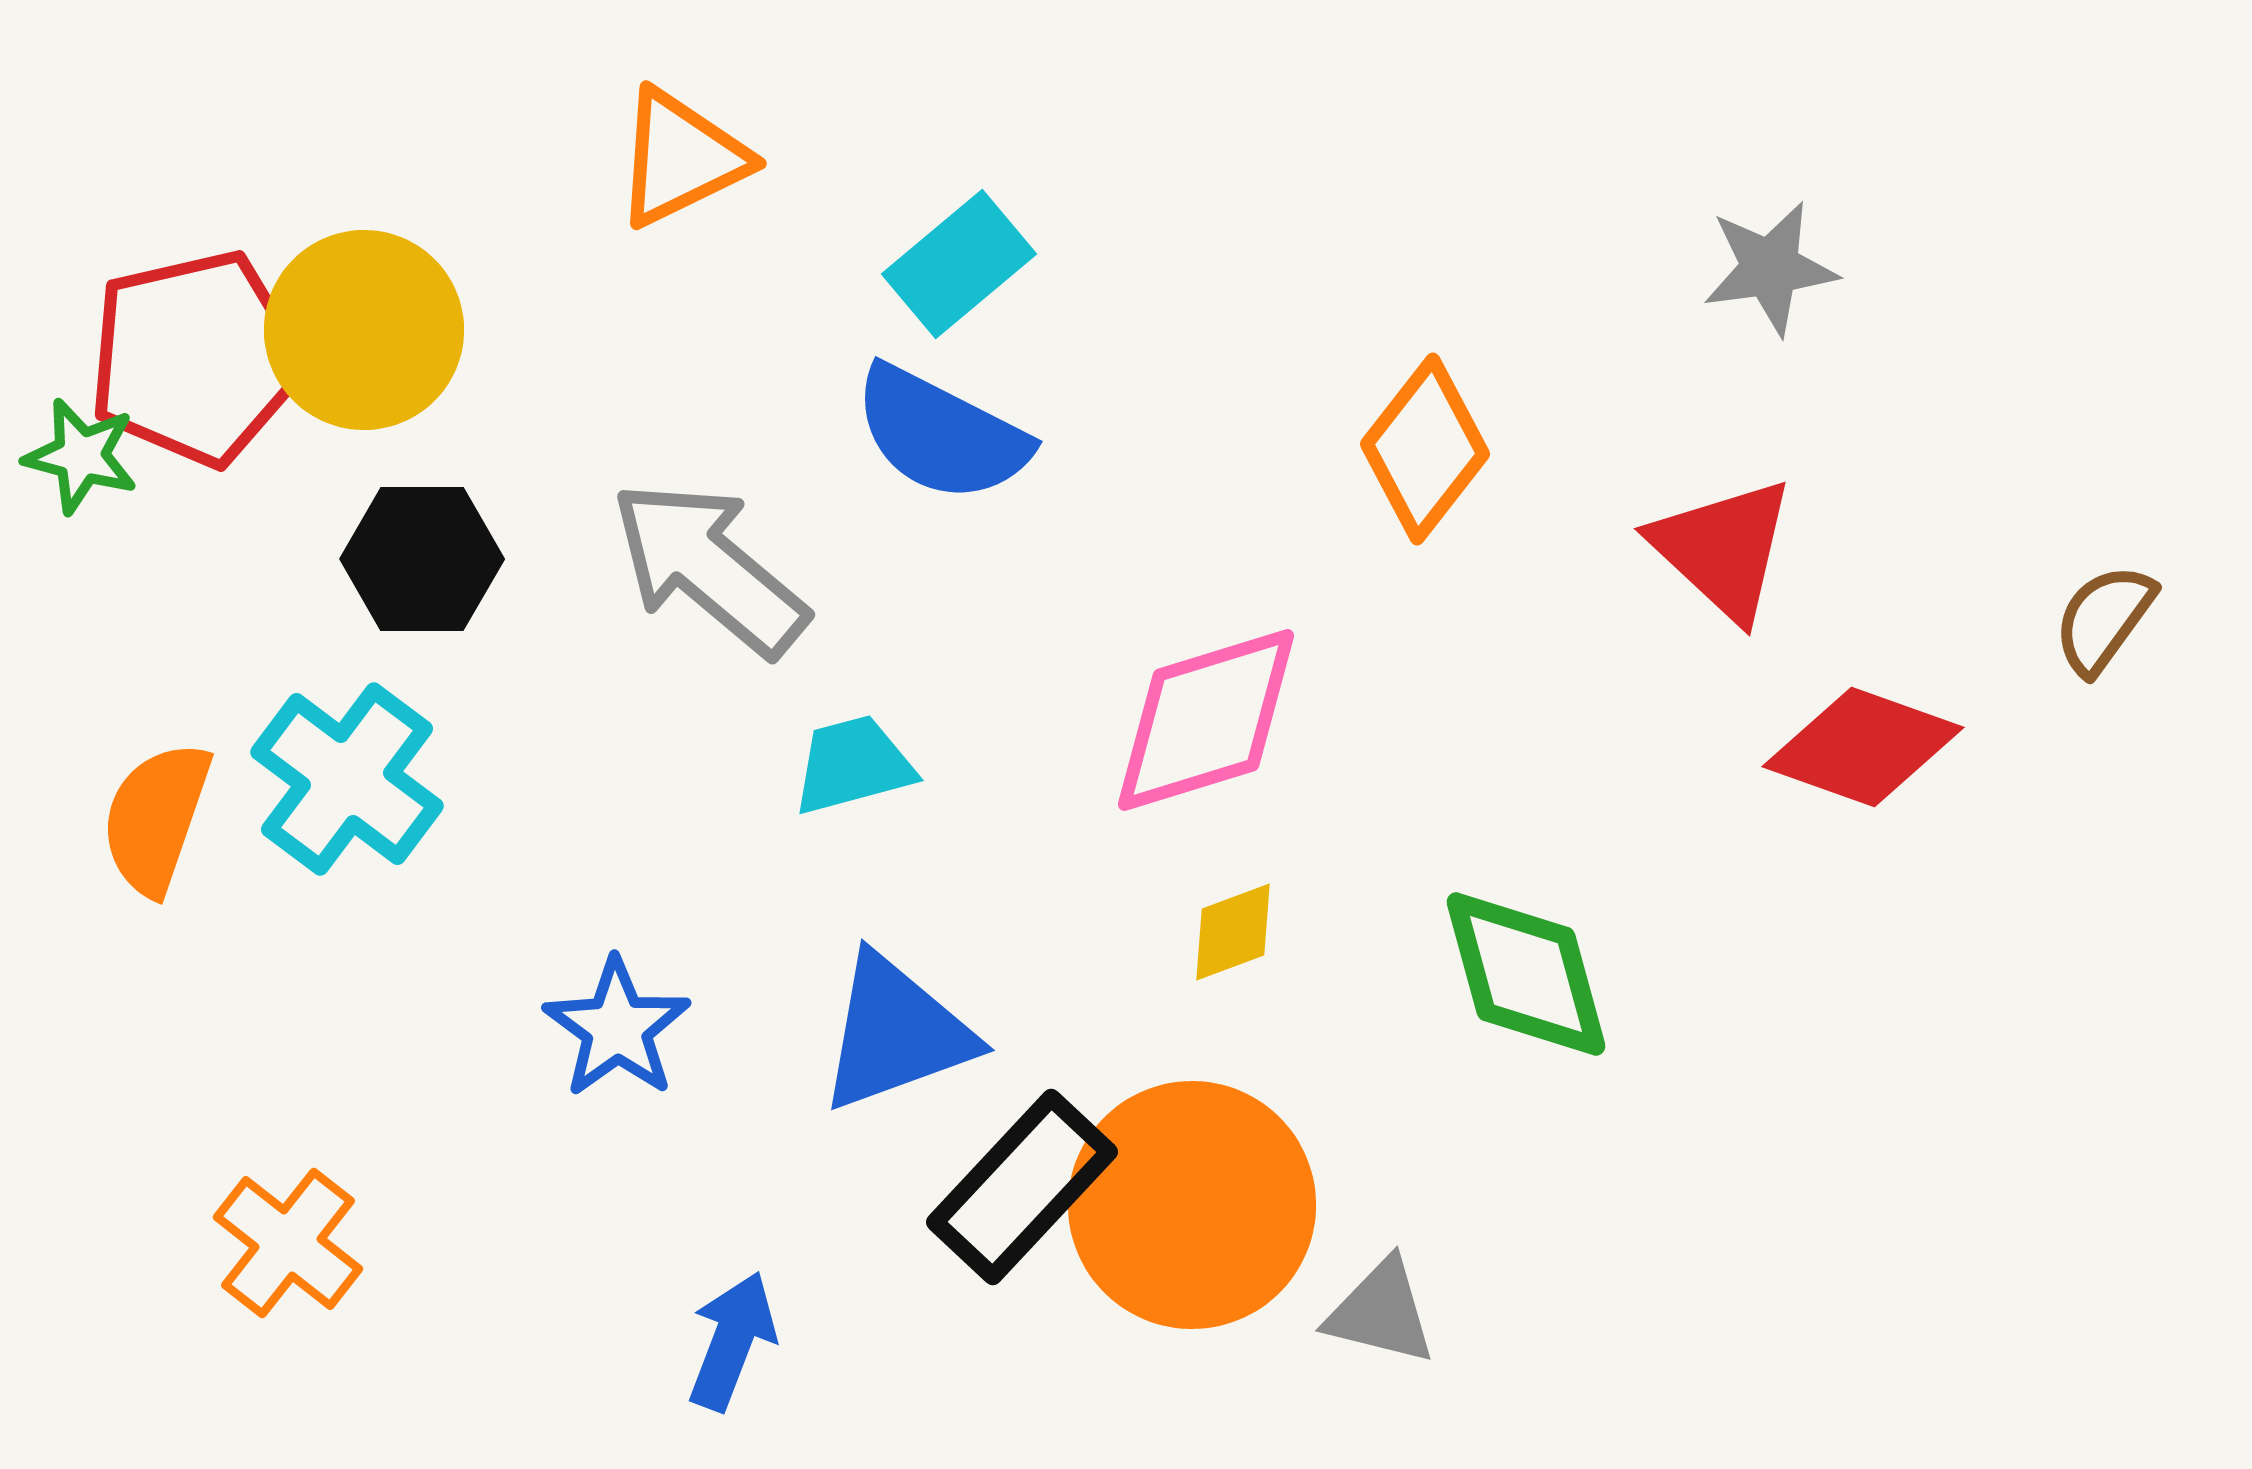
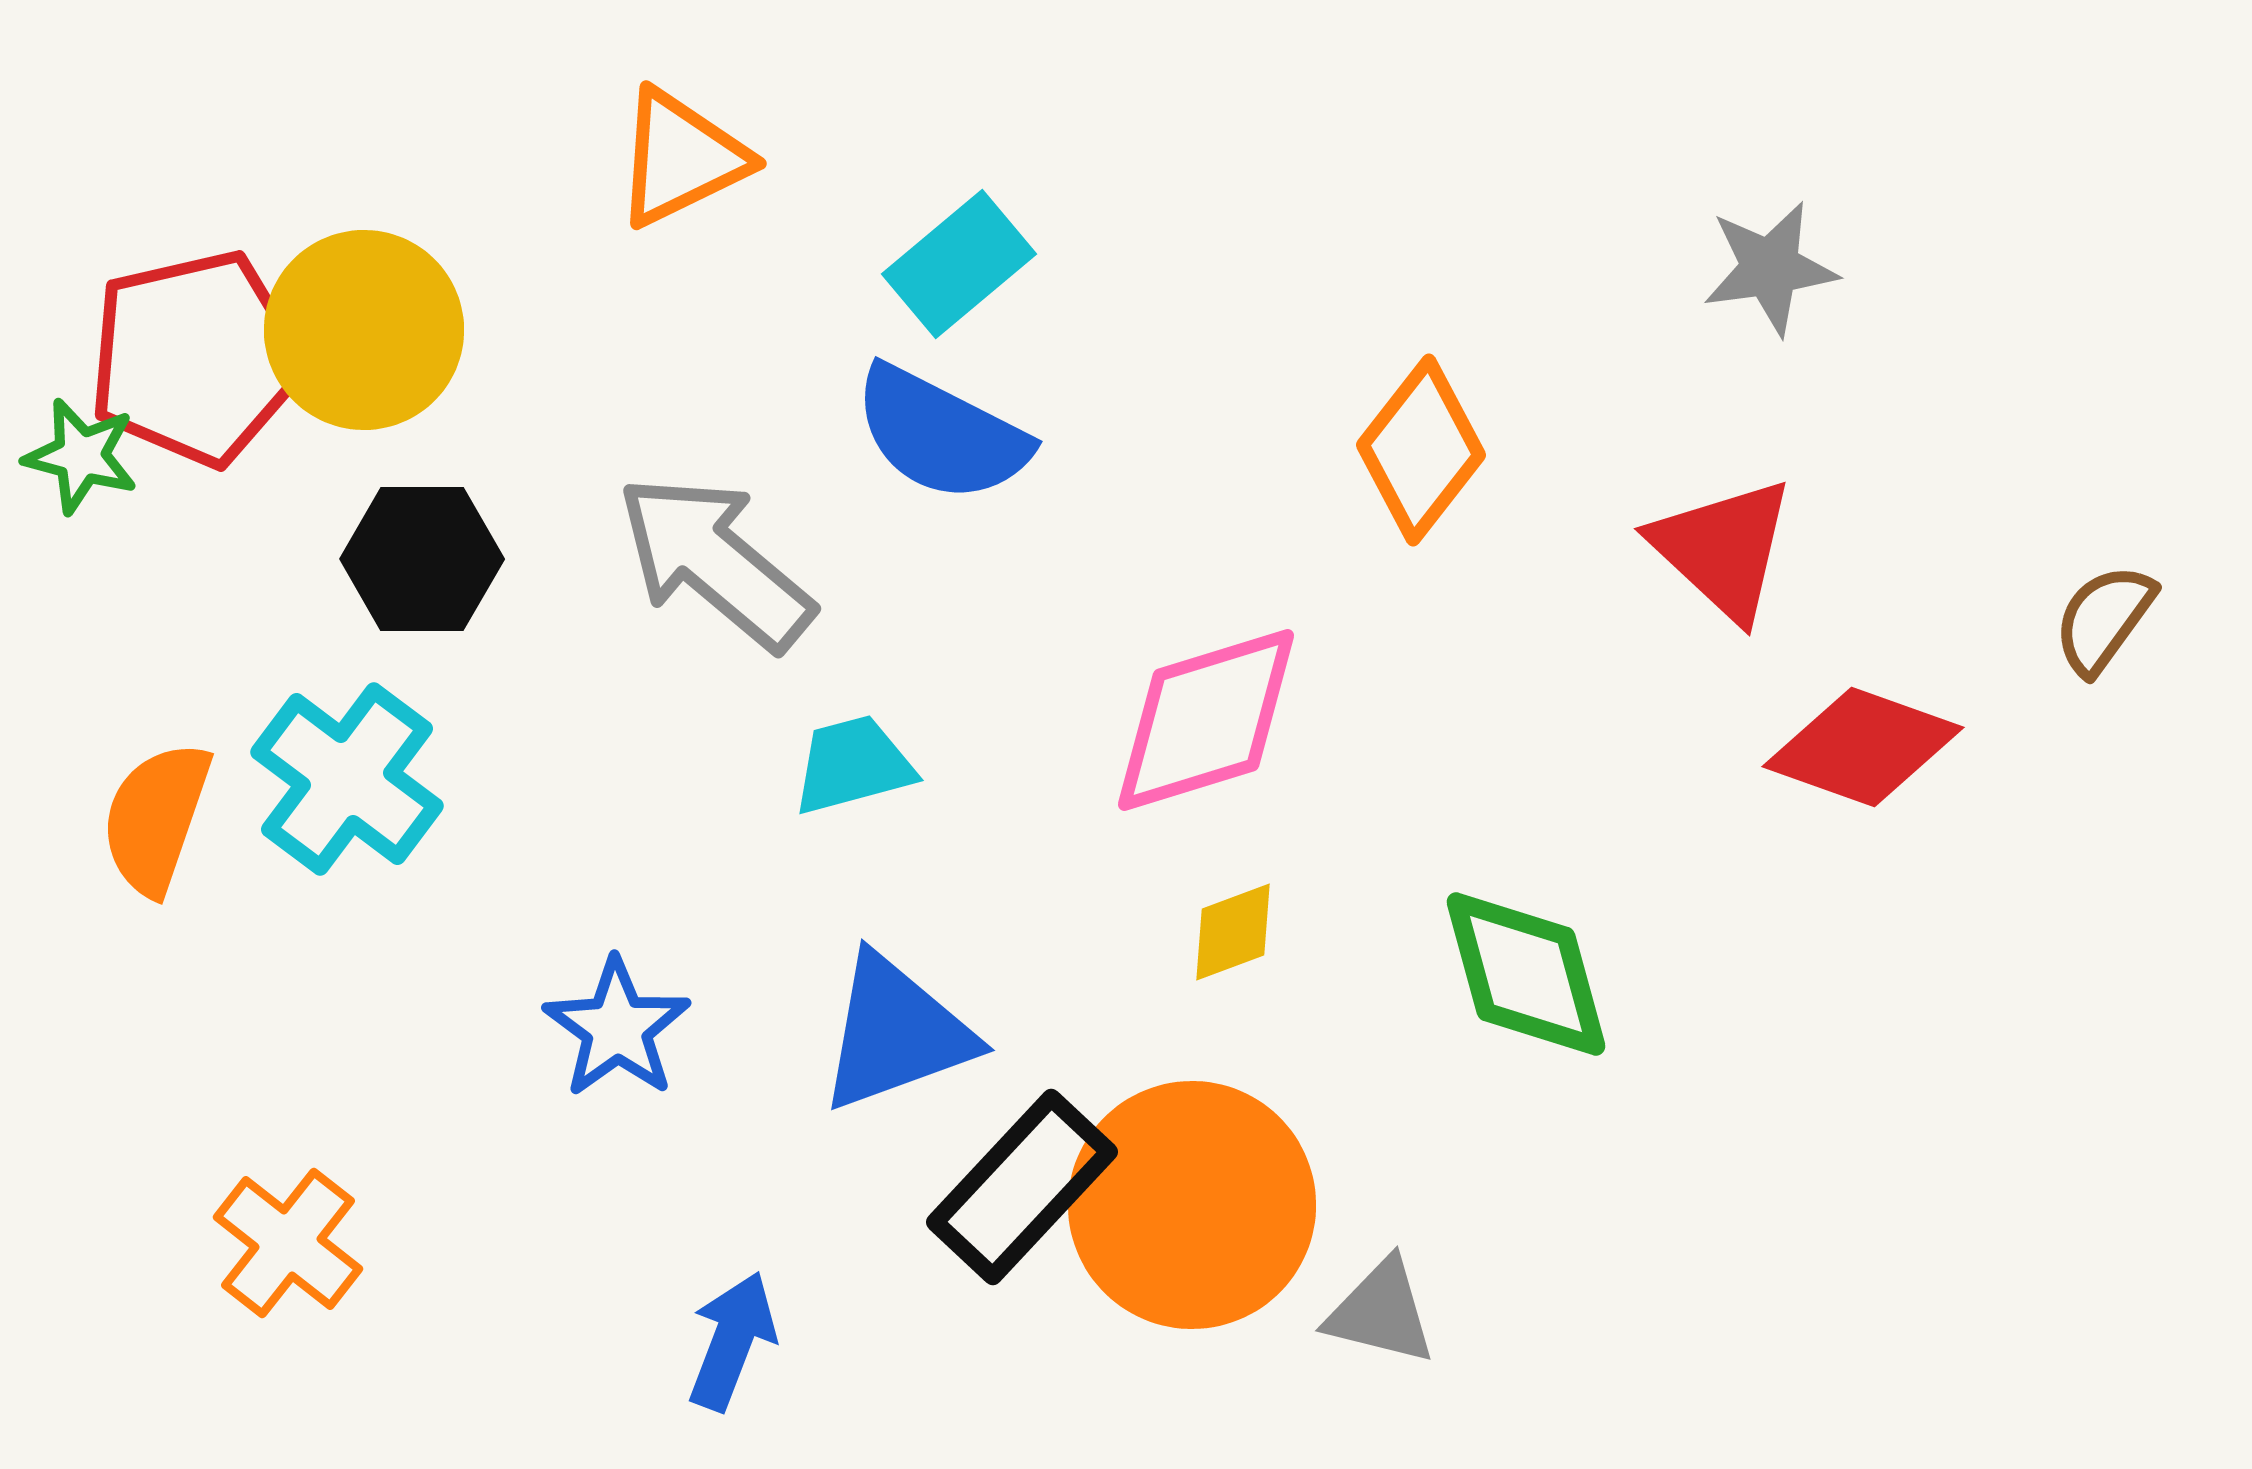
orange diamond: moved 4 px left, 1 px down
gray arrow: moved 6 px right, 6 px up
